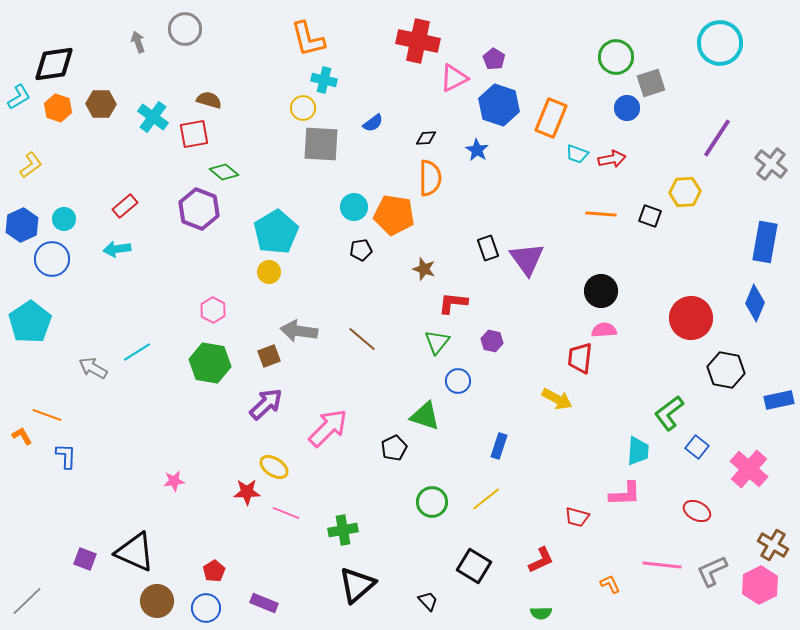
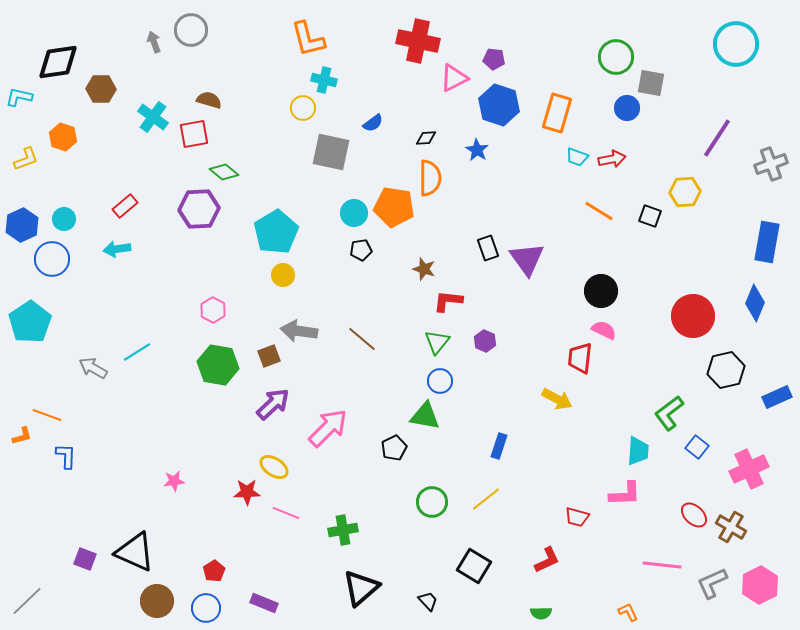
gray circle at (185, 29): moved 6 px right, 1 px down
gray arrow at (138, 42): moved 16 px right
cyan circle at (720, 43): moved 16 px right, 1 px down
purple pentagon at (494, 59): rotated 25 degrees counterclockwise
black diamond at (54, 64): moved 4 px right, 2 px up
gray square at (651, 83): rotated 28 degrees clockwise
cyan L-shape at (19, 97): rotated 136 degrees counterclockwise
brown hexagon at (101, 104): moved 15 px up
orange hexagon at (58, 108): moved 5 px right, 29 px down
orange rectangle at (551, 118): moved 6 px right, 5 px up; rotated 6 degrees counterclockwise
gray square at (321, 144): moved 10 px right, 8 px down; rotated 9 degrees clockwise
cyan trapezoid at (577, 154): moved 3 px down
gray cross at (771, 164): rotated 32 degrees clockwise
yellow L-shape at (31, 165): moved 5 px left, 6 px up; rotated 16 degrees clockwise
cyan circle at (354, 207): moved 6 px down
purple hexagon at (199, 209): rotated 24 degrees counterclockwise
orange line at (601, 214): moved 2 px left, 3 px up; rotated 28 degrees clockwise
orange pentagon at (394, 215): moved 8 px up
blue rectangle at (765, 242): moved 2 px right
yellow circle at (269, 272): moved 14 px right, 3 px down
red L-shape at (453, 303): moved 5 px left, 2 px up
red circle at (691, 318): moved 2 px right, 2 px up
pink semicircle at (604, 330): rotated 30 degrees clockwise
purple hexagon at (492, 341): moved 7 px left; rotated 10 degrees clockwise
green hexagon at (210, 363): moved 8 px right, 2 px down
black hexagon at (726, 370): rotated 24 degrees counterclockwise
blue circle at (458, 381): moved 18 px left
blue rectangle at (779, 400): moved 2 px left, 3 px up; rotated 12 degrees counterclockwise
purple arrow at (266, 404): moved 7 px right
green triangle at (425, 416): rotated 8 degrees counterclockwise
orange L-shape at (22, 436): rotated 105 degrees clockwise
pink cross at (749, 469): rotated 24 degrees clockwise
red ellipse at (697, 511): moved 3 px left, 4 px down; rotated 16 degrees clockwise
brown cross at (773, 545): moved 42 px left, 18 px up
red L-shape at (541, 560): moved 6 px right
gray L-shape at (712, 571): moved 12 px down
orange L-shape at (610, 584): moved 18 px right, 28 px down
black triangle at (357, 585): moved 4 px right, 3 px down
